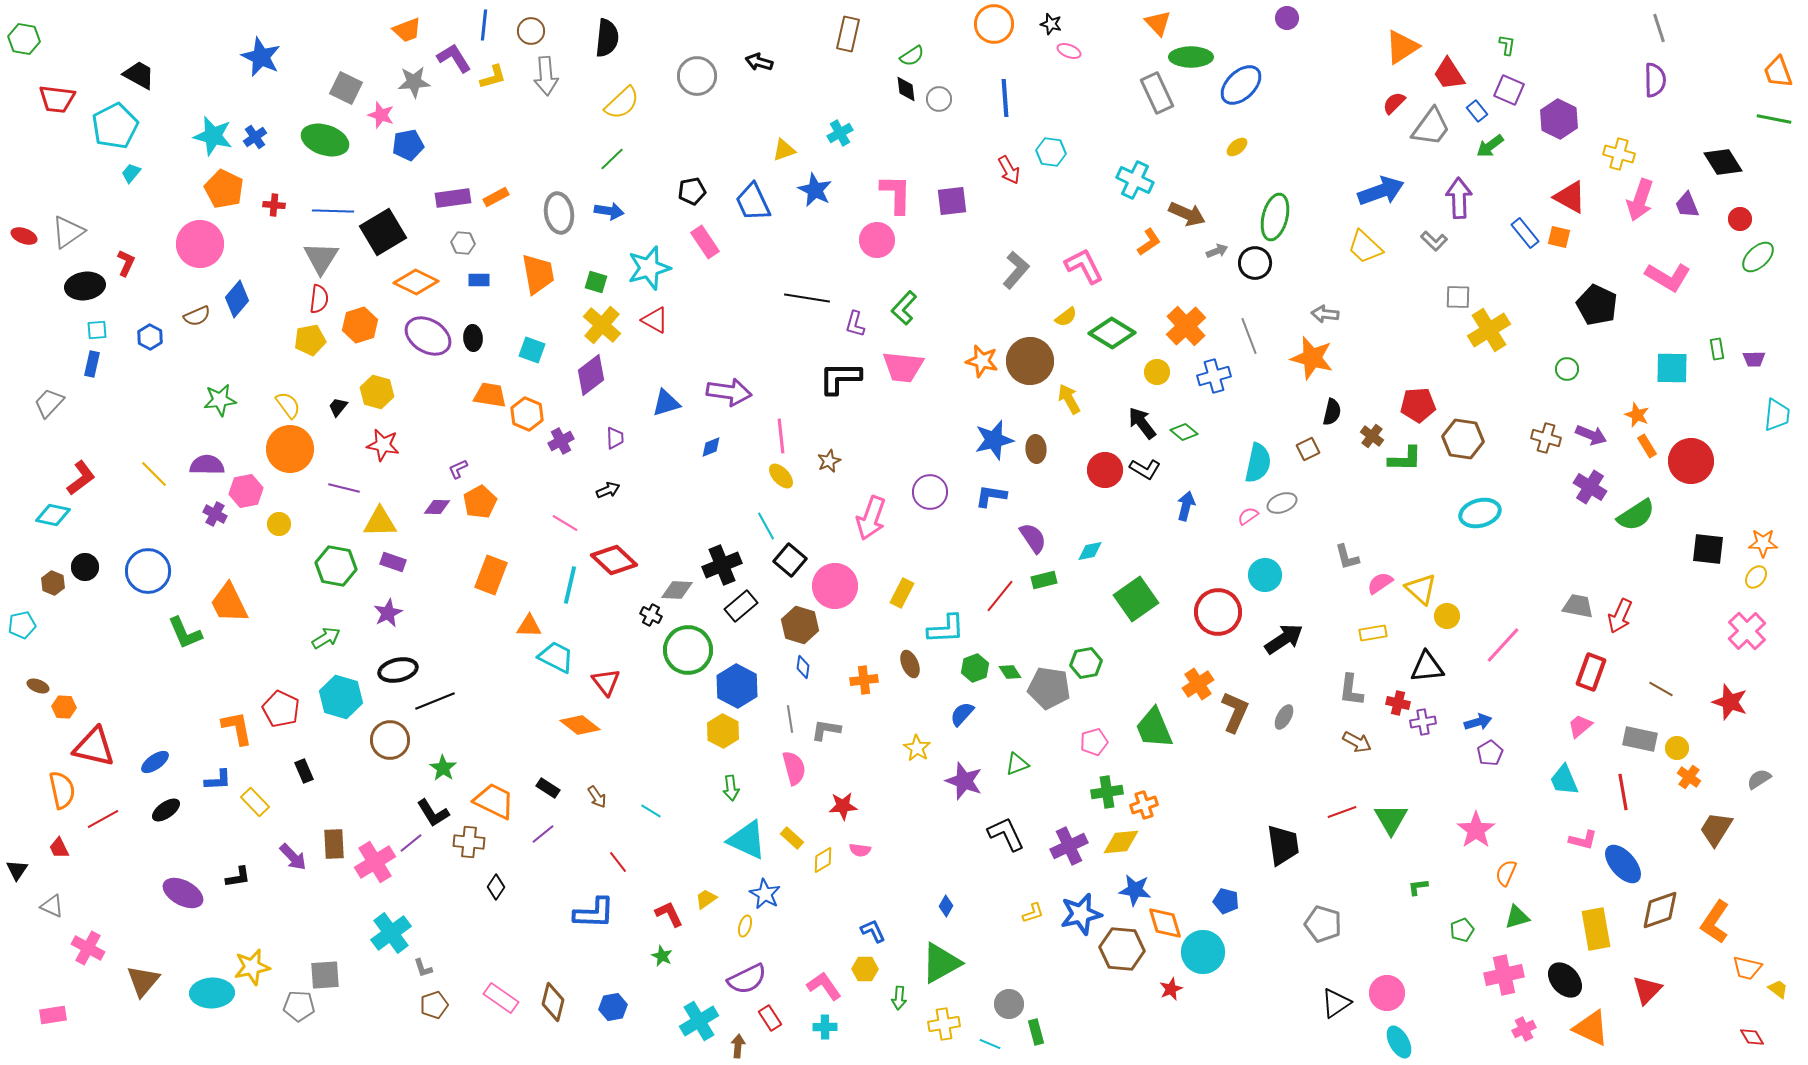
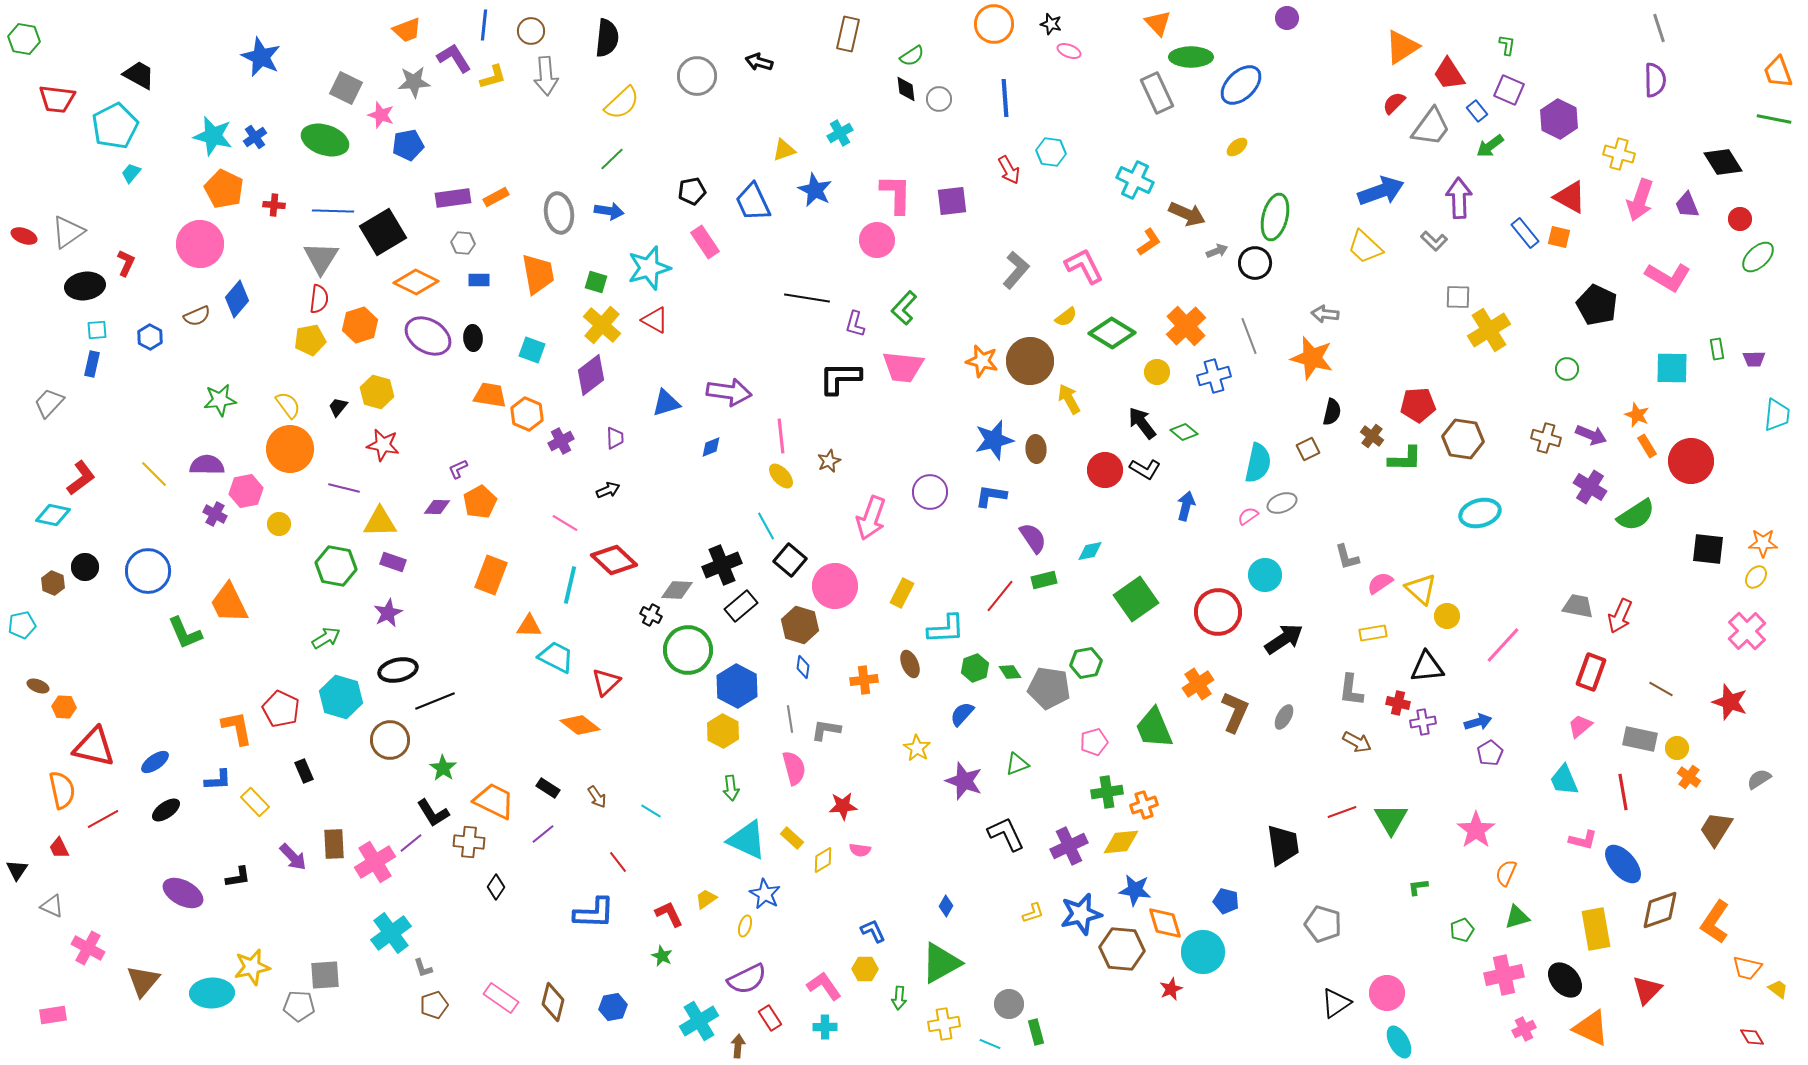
red triangle at (606, 682): rotated 24 degrees clockwise
